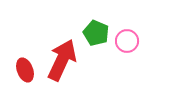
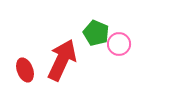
pink circle: moved 8 px left, 3 px down
